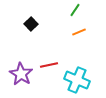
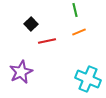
green line: rotated 48 degrees counterclockwise
red line: moved 2 px left, 24 px up
purple star: moved 2 px up; rotated 15 degrees clockwise
cyan cross: moved 11 px right, 1 px up
